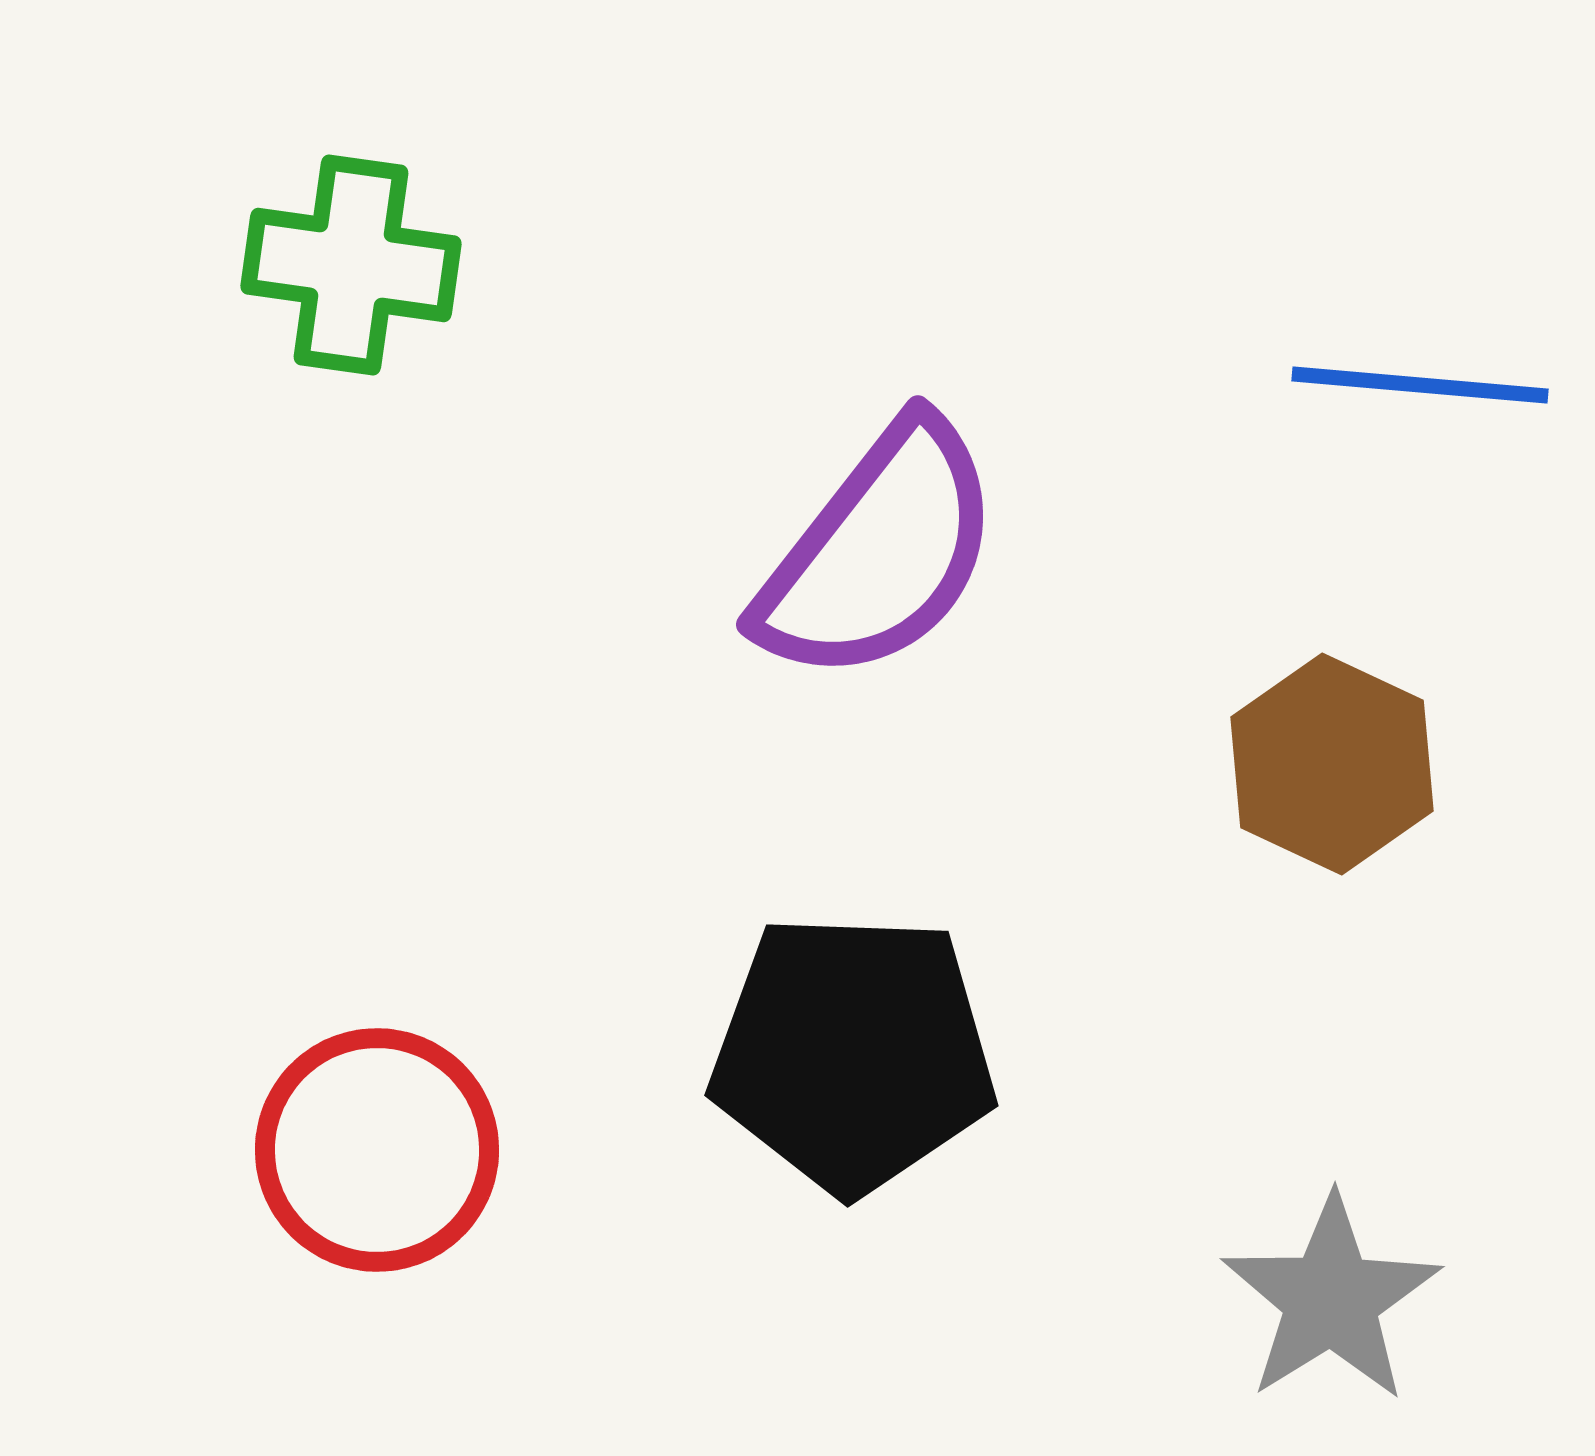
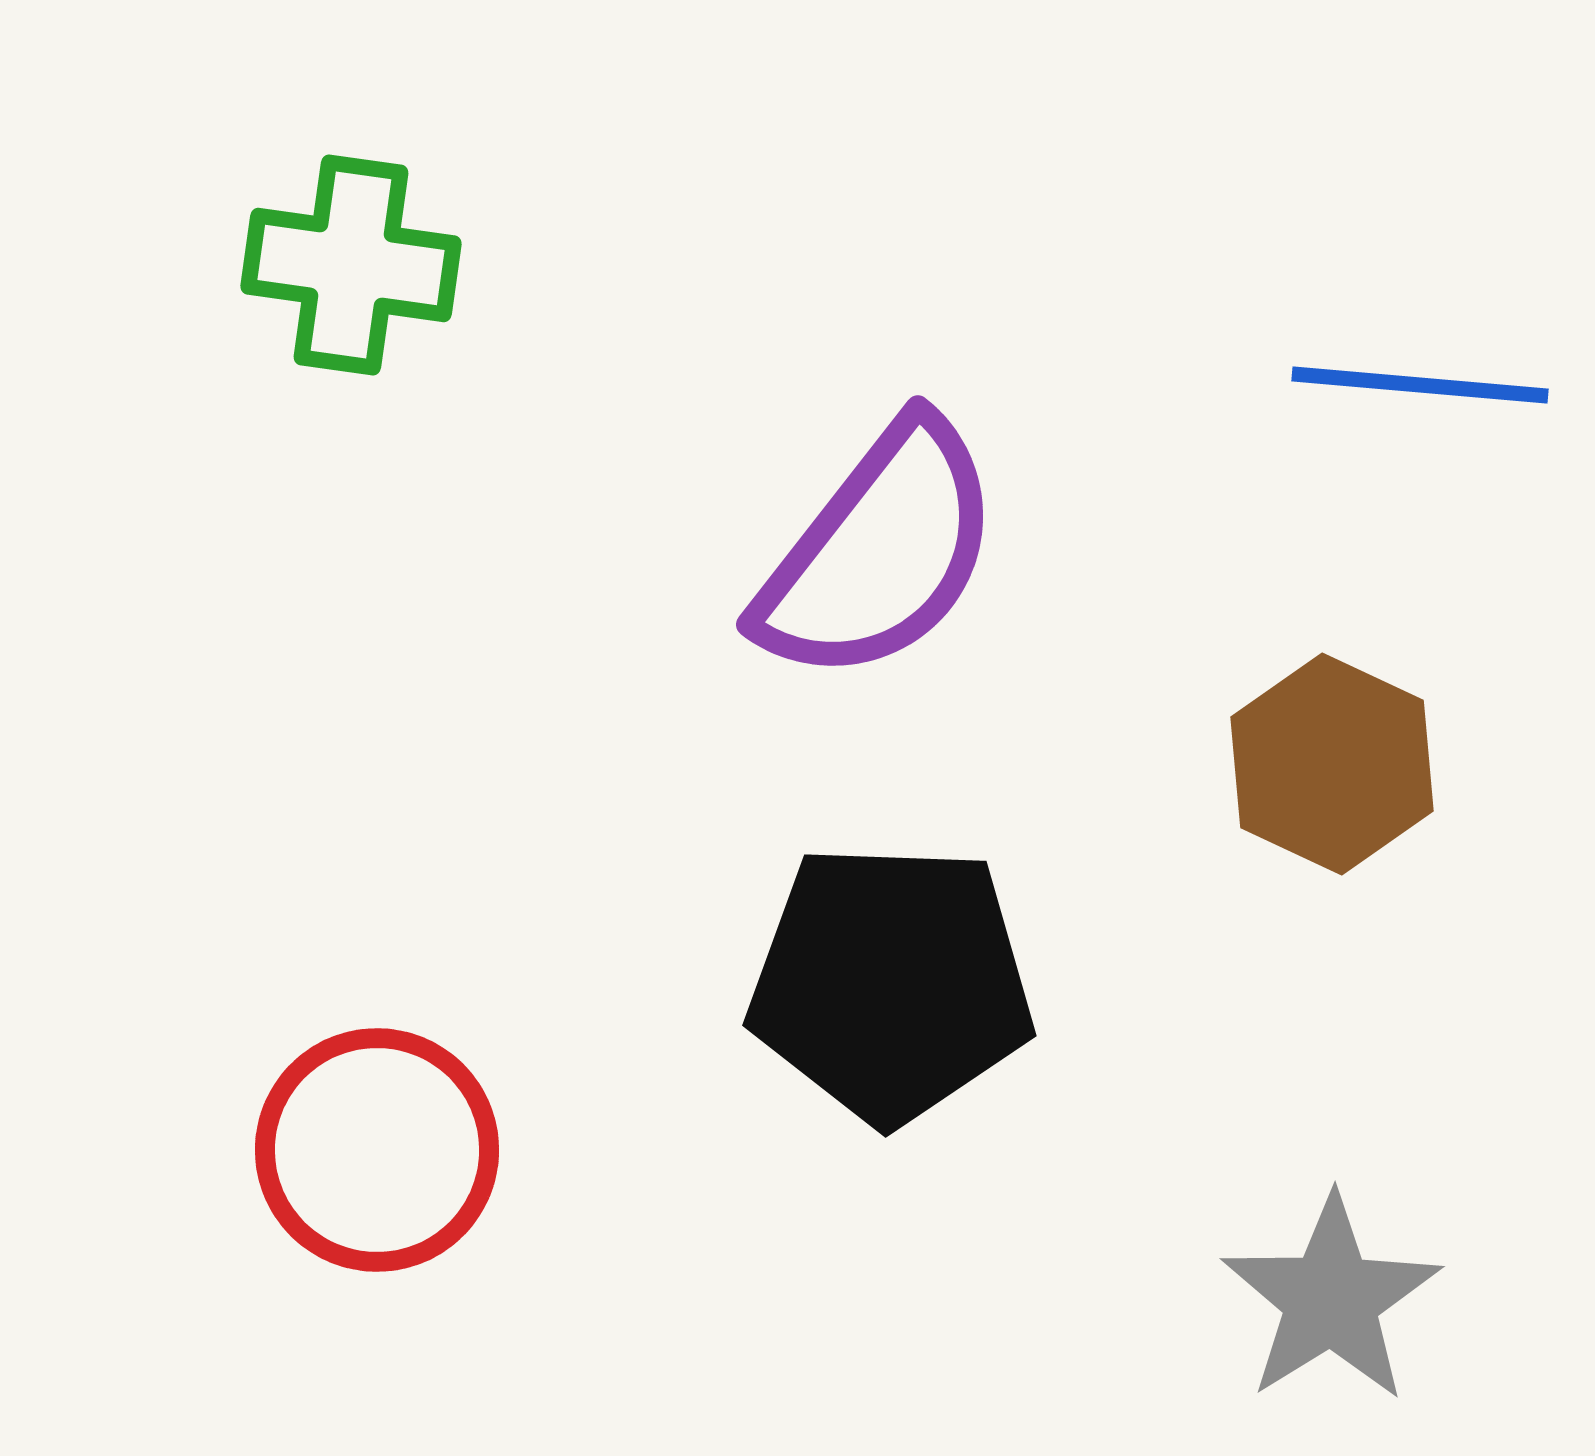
black pentagon: moved 38 px right, 70 px up
